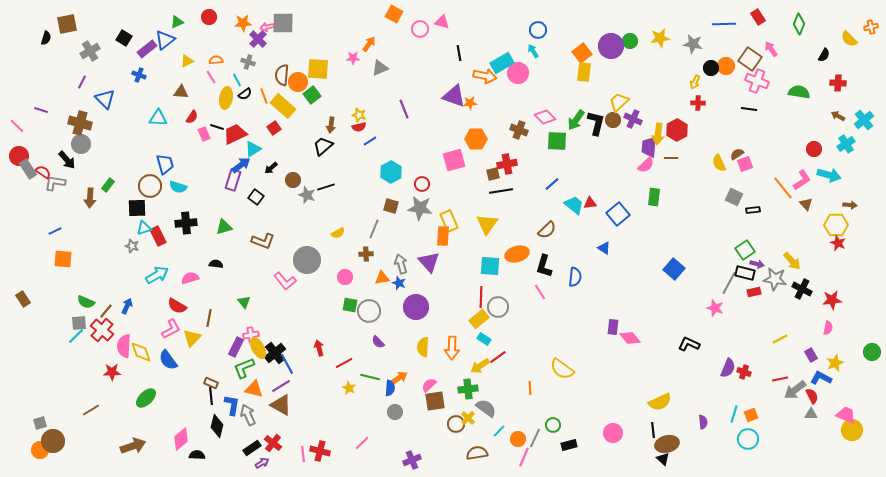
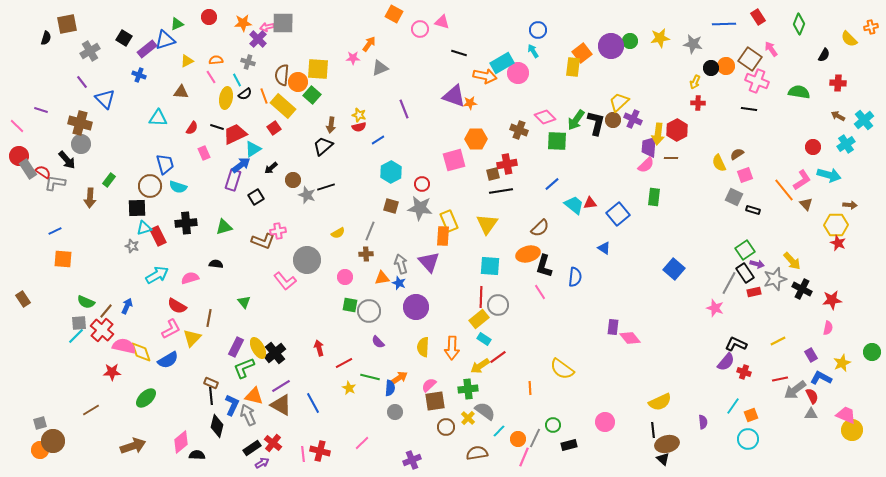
green triangle at (177, 22): moved 2 px down
blue triangle at (165, 40): rotated 20 degrees clockwise
black line at (459, 53): rotated 63 degrees counterclockwise
yellow rectangle at (584, 72): moved 11 px left, 5 px up
purple line at (82, 82): rotated 64 degrees counterclockwise
green square at (312, 95): rotated 12 degrees counterclockwise
red semicircle at (192, 117): moved 11 px down
pink rectangle at (204, 134): moved 19 px down
blue line at (370, 141): moved 8 px right, 1 px up
red circle at (814, 149): moved 1 px left, 2 px up
pink square at (745, 164): moved 11 px down
green rectangle at (108, 185): moved 1 px right, 5 px up
orange line at (783, 188): moved 1 px right, 2 px down
black square at (256, 197): rotated 21 degrees clockwise
black rectangle at (753, 210): rotated 24 degrees clockwise
gray line at (374, 229): moved 4 px left, 2 px down
brown semicircle at (547, 230): moved 7 px left, 2 px up
orange ellipse at (517, 254): moved 11 px right
black rectangle at (745, 273): rotated 42 degrees clockwise
gray star at (775, 279): rotated 25 degrees counterclockwise
gray circle at (498, 307): moved 2 px up
pink cross at (251, 335): moved 27 px right, 104 px up
yellow line at (780, 339): moved 2 px left, 2 px down
black L-shape at (689, 344): moved 47 px right
pink semicircle at (124, 346): rotated 100 degrees clockwise
blue semicircle at (168, 360): rotated 85 degrees counterclockwise
yellow star at (835, 363): moved 7 px right
blue line at (287, 364): moved 26 px right, 39 px down
purple semicircle at (728, 368): moved 2 px left, 6 px up; rotated 18 degrees clockwise
orange triangle at (254, 389): moved 7 px down
blue L-shape at (232, 405): rotated 15 degrees clockwise
gray semicircle at (486, 408): moved 1 px left, 3 px down
cyan line at (734, 414): moved 1 px left, 8 px up; rotated 18 degrees clockwise
brown circle at (456, 424): moved 10 px left, 3 px down
pink circle at (613, 433): moved 8 px left, 11 px up
pink diamond at (181, 439): moved 3 px down
